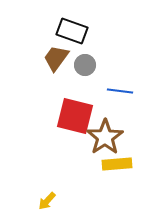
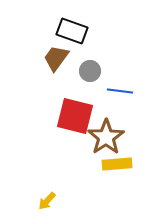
gray circle: moved 5 px right, 6 px down
brown star: moved 1 px right
